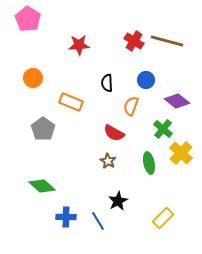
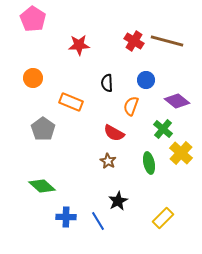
pink pentagon: moved 5 px right
